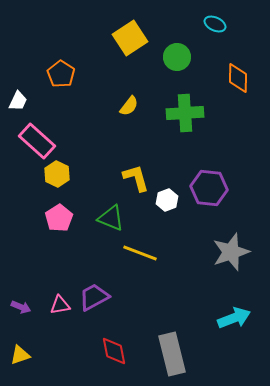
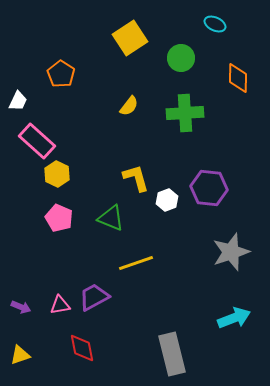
green circle: moved 4 px right, 1 px down
pink pentagon: rotated 16 degrees counterclockwise
yellow line: moved 4 px left, 10 px down; rotated 40 degrees counterclockwise
red diamond: moved 32 px left, 3 px up
